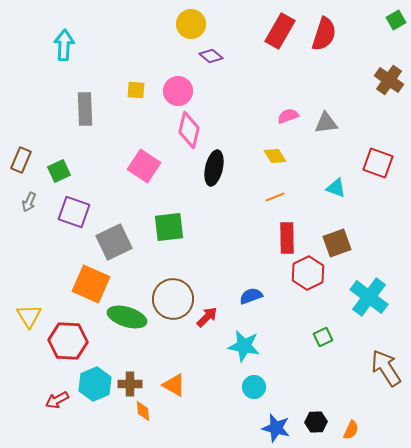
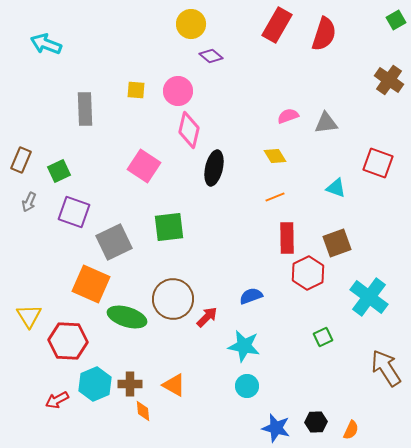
red rectangle at (280, 31): moved 3 px left, 6 px up
cyan arrow at (64, 45): moved 18 px left, 1 px up; rotated 72 degrees counterclockwise
cyan circle at (254, 387): moved 7 px left, 1 px up
